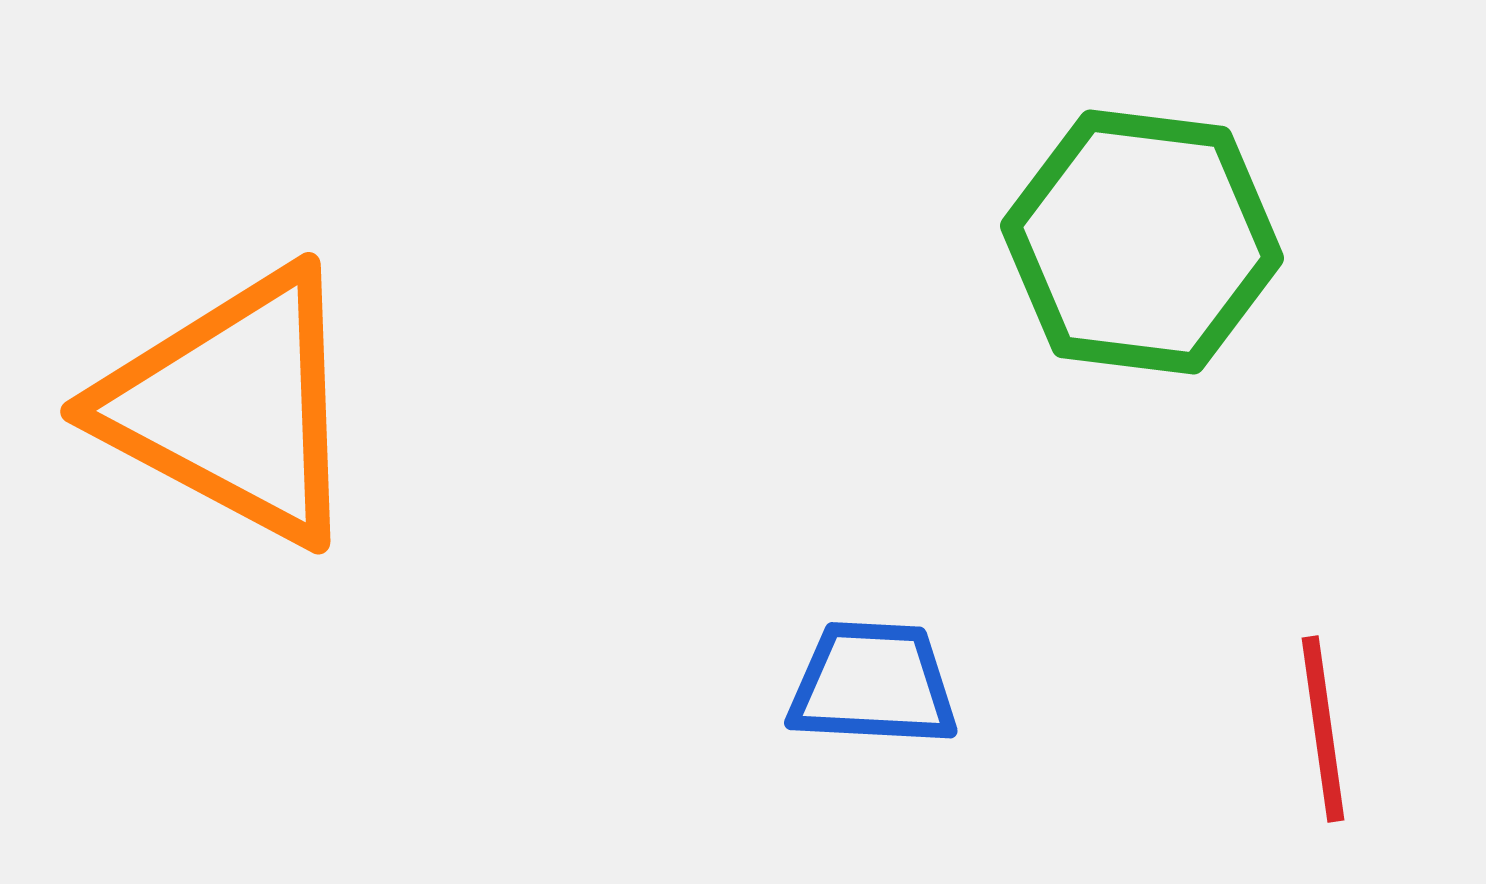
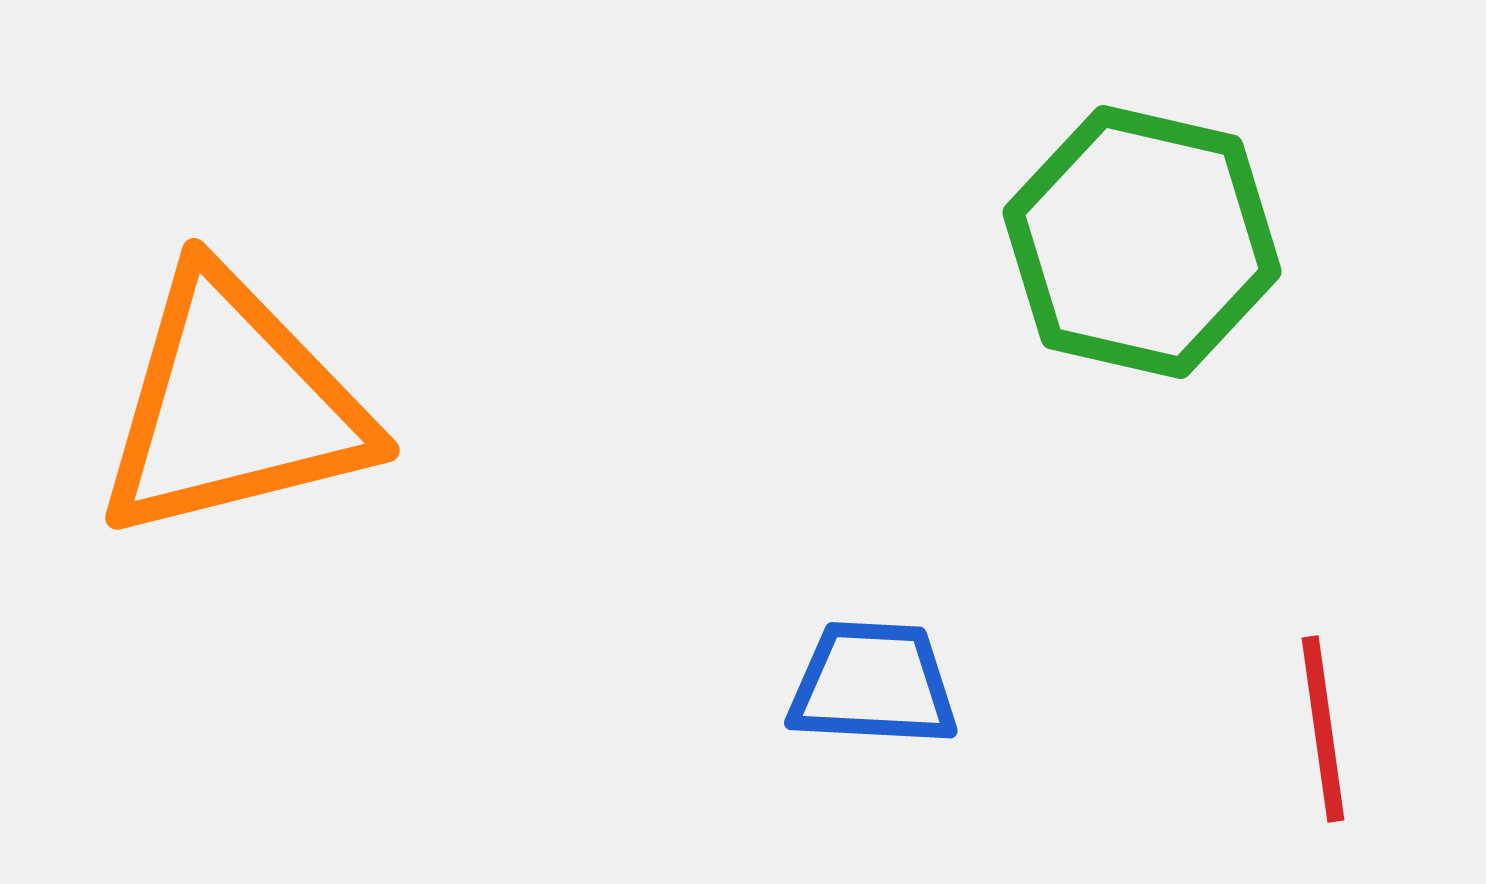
green hexagon: rotated 6 degrees clockwise
orange triangle: rotated 42 degrees counterclockwise
